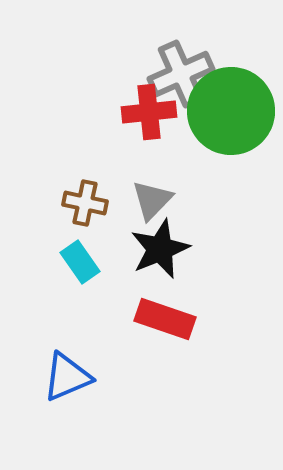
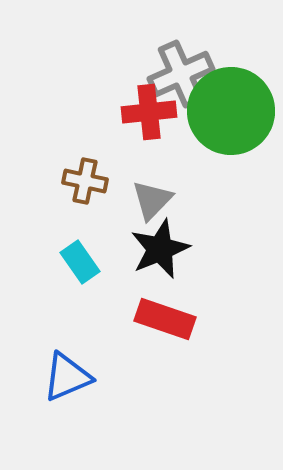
brown cross: moved 22 px up
